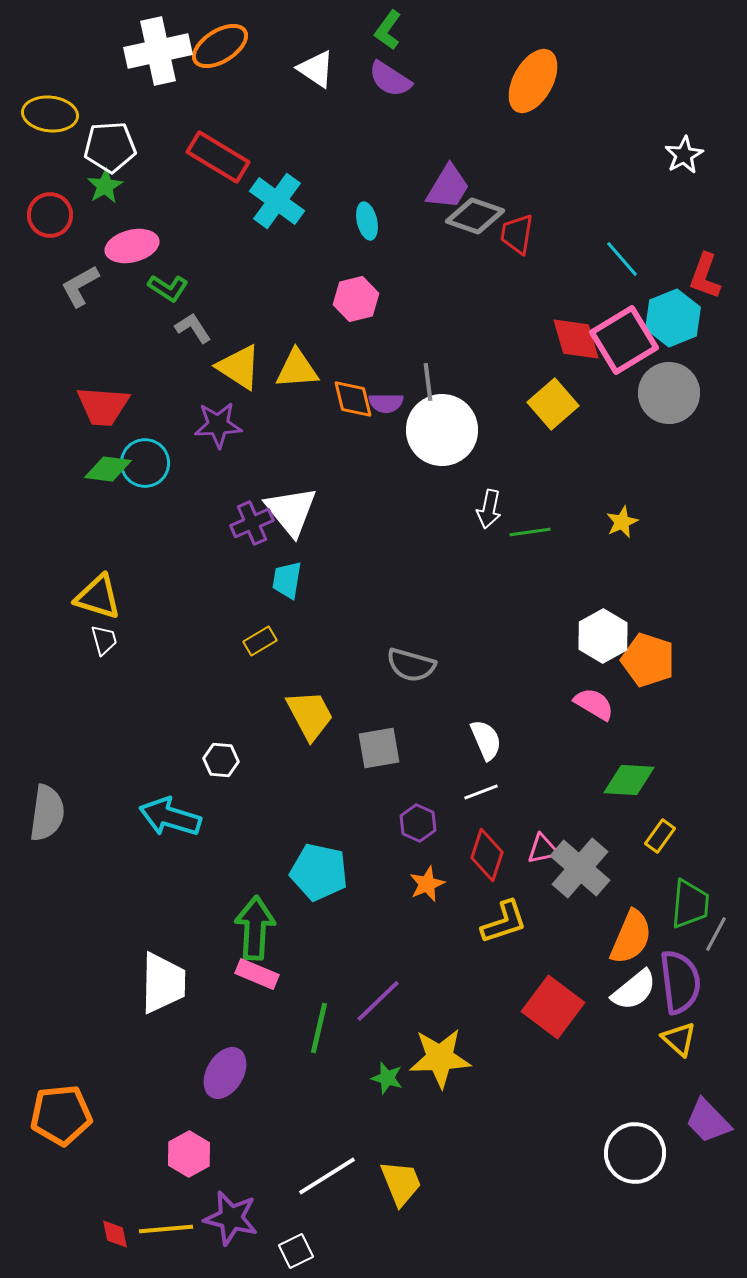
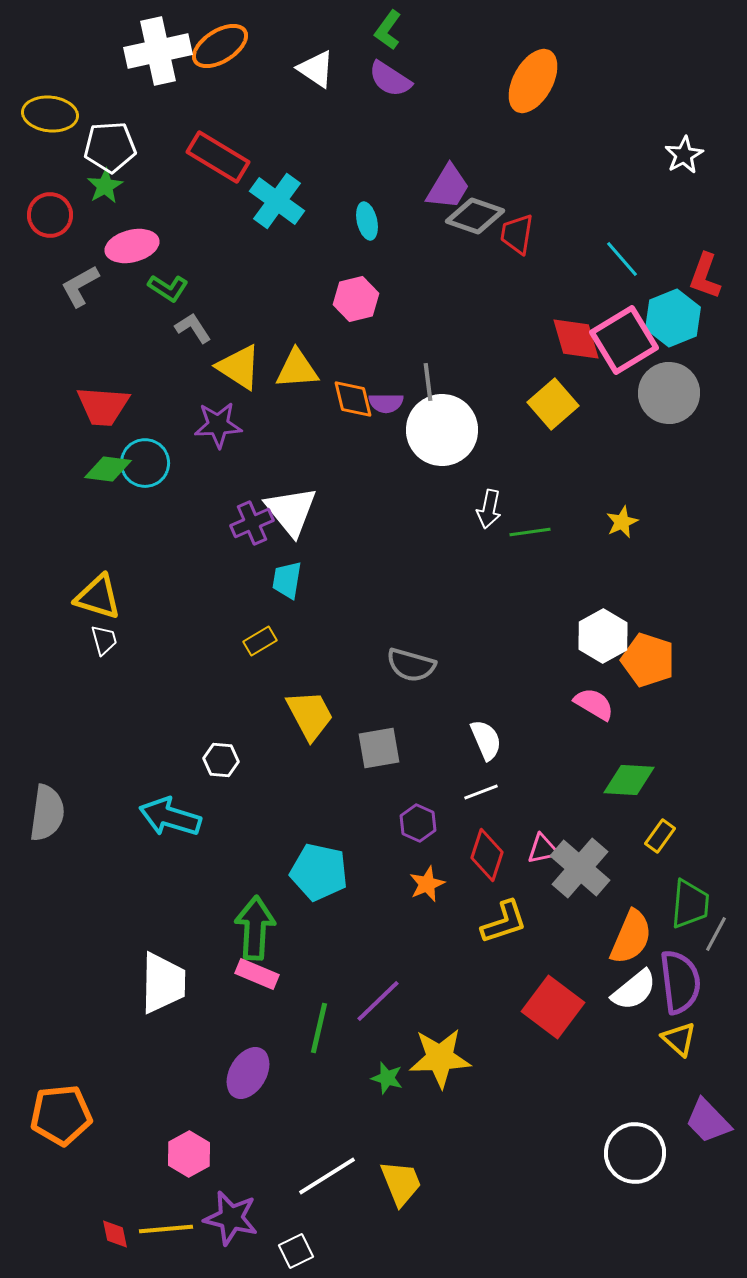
purple ellipse at (225, 1073): moved 23 px right
